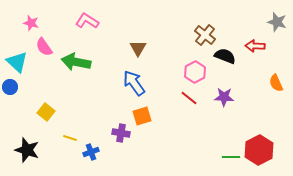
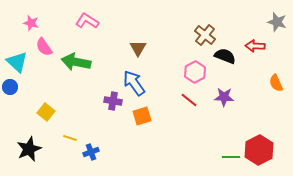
red line: moved 2 px down
purple cross: moved 8 px left, 32 px up
black star: moved 2 px right, 1 px up; rotated 30 degrees clockwise
